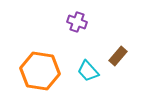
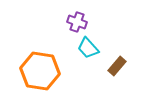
brown rectangle: moved 1 px left, 10 px down
cyan trapezoid: moved 23 px up
